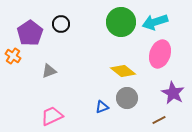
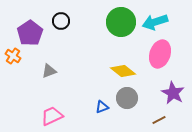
black circle: moved 3 px up
